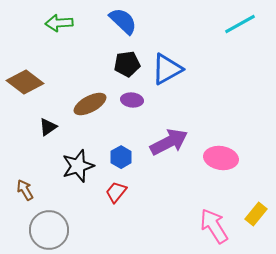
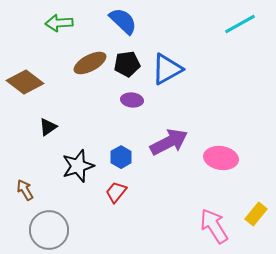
brown ellipse: moved 41 px up
